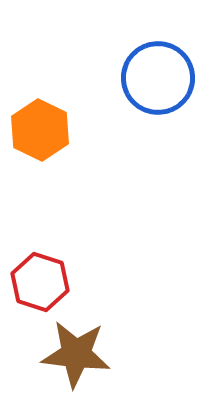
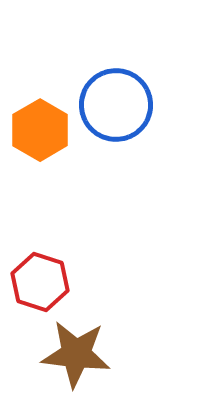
blue circle: moved 42 px left, 27 px down
orange hexagon: rotated 4 degrees clockwise
